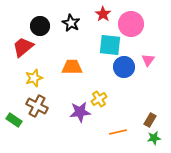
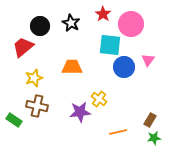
yellow cross: rotated 21 degrees counterclockwise
brown cross: rotated 15 degrees counterclockwise
